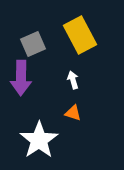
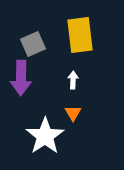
yellow rectangle: rotated 21 degrees clockwise
white arrow: rotated 18 degrees clockwise
orange triangle: rotated 42 degrees clockwise
white star: moved 6 px right, 4 px up
